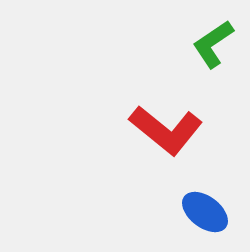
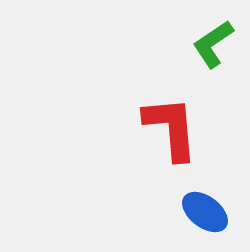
red L-shape: moved 5 px right, 2 px up; rotated 134 degrees counterclockwise
